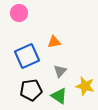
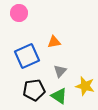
black pentagon: moved 3 px right
